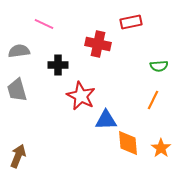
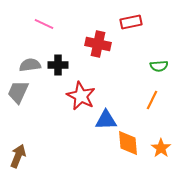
gray semicircle: moved 11 px right, 14 px down
gray trapezoid: moved 1 px right, 2 px down; rotated 40 degrees clockwise
orange line: moved 1 px left
